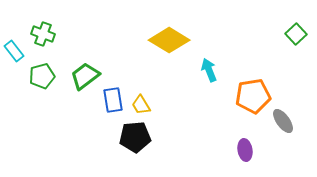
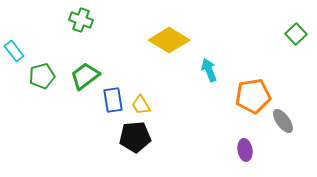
green cross: moved 38 px right, 14 px up
